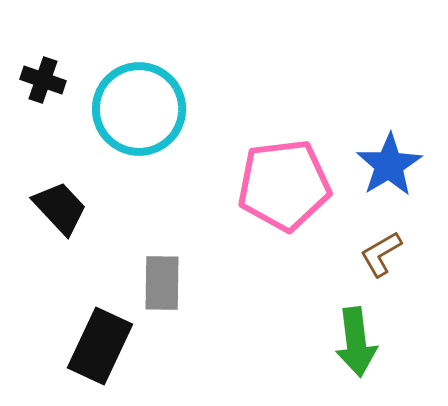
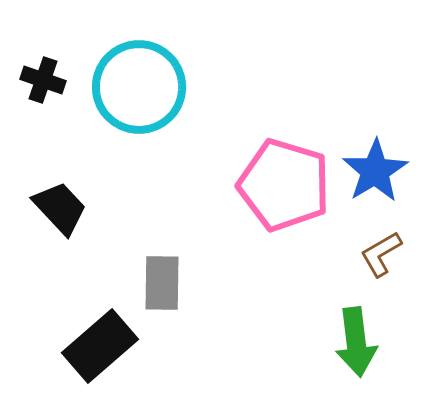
cyan circle: moved 22 px up
blue star: moved 14 px left, 6 px down
pink pentagon: rotated 24 degrees clockwise
black rectangle: rotated 24 degrees clockwise
